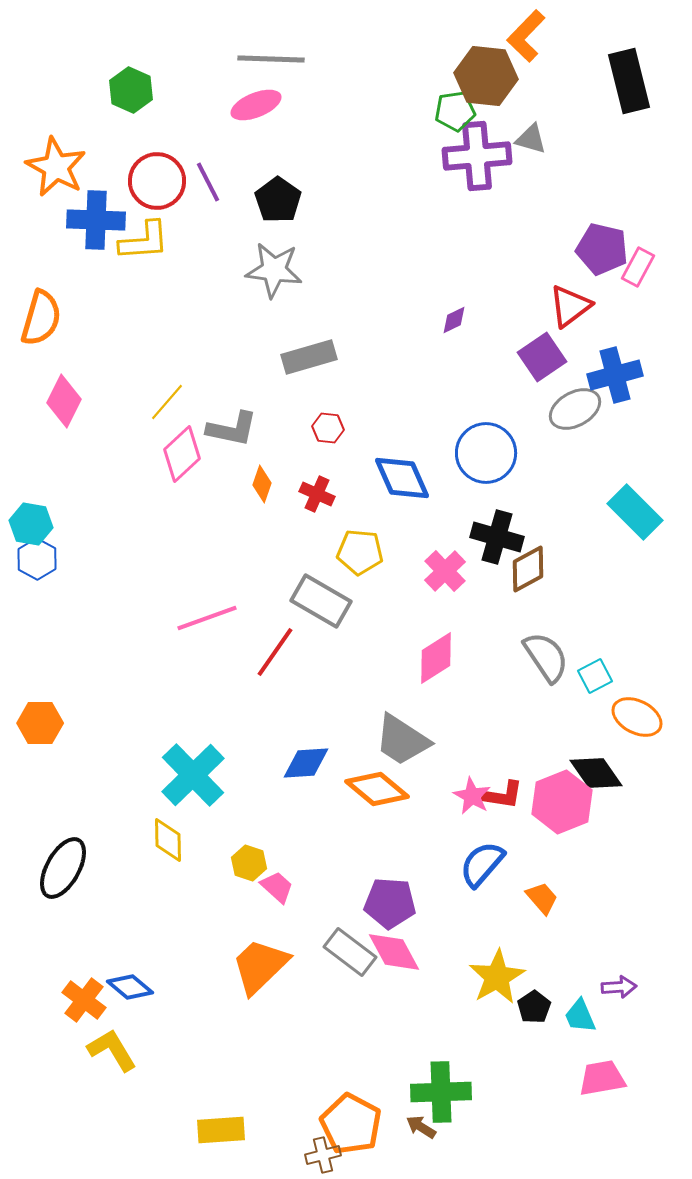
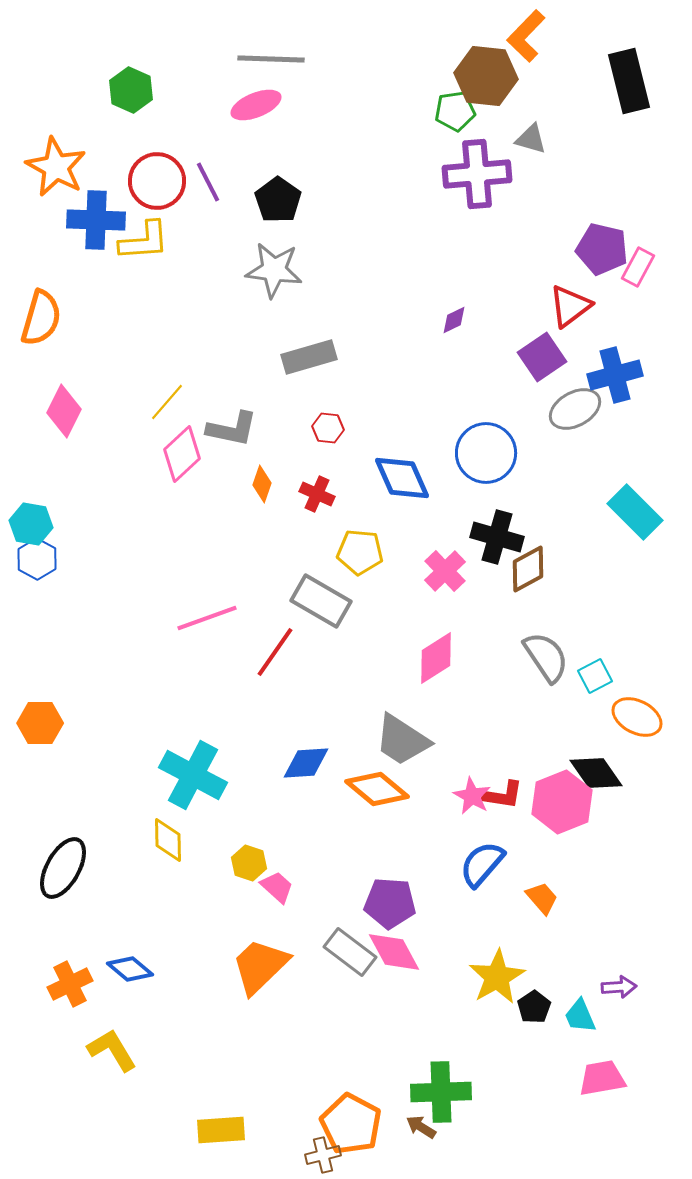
purple cross at (477, 156): moved 18 px down
pink diamond at (64, 401): moved 10 px down
cyan cross at (193, 775): rotated 18 degrees counterclockwise
blue diamond at (130, 987): moved 18 px up
orange cross at (84, 1000): moved 14 px left, 16 px up; rotated 27 degrees clockwise
